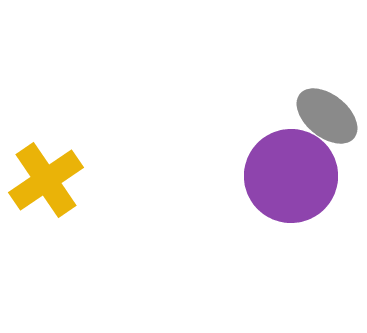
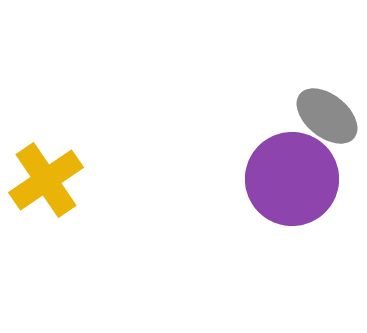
purple circle: moved 1 px right, 3 px down
